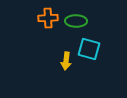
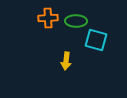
cyan square: moved 7 px right, 9 px up
